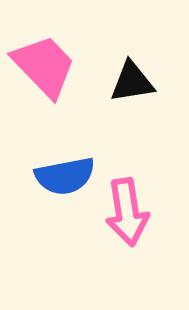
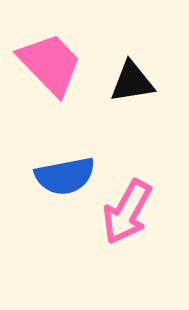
pink trapezoid: moved 6 px right, 2 px up
pink arrow: rotated 38 degrees clockwise
